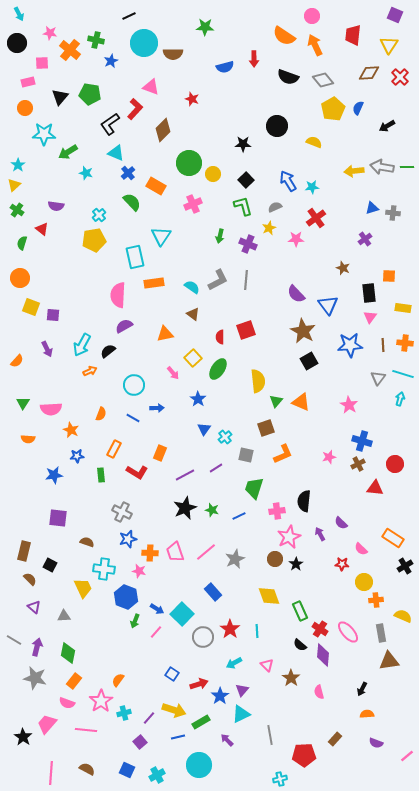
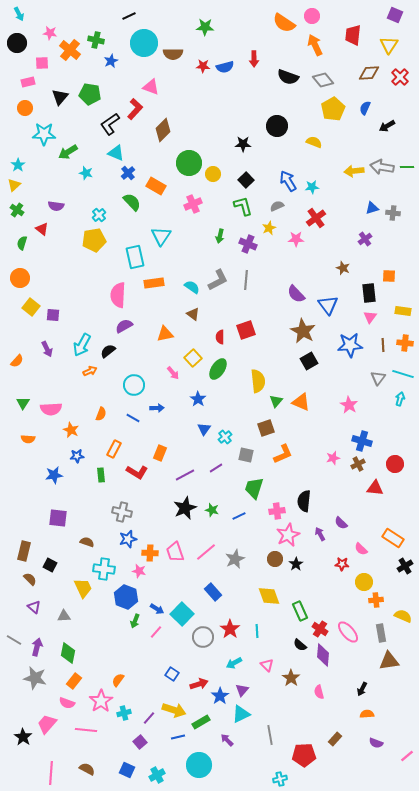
orange semicircle at (284, 36): moved 13 px up
red star at (192, 99): moved 11 px right, 33 px up; rotated 16 degrees counterclockwise
blue semicircle at (358, 108): moved 7 px right
gray semicircle at (275, 207): moved 2 px right, 1 px up
yellow square at (31, 307): rotated 18 degrees clockwise
yellow rectangle at (403, 308): moved 3 px down
pink star at (329, 457): moved 4 px right, 1 px down
gray cross at (122, 512): rotated 12 degrees counterclockwise
pink star at (289, 537): moved 1 px left, 2 px up
